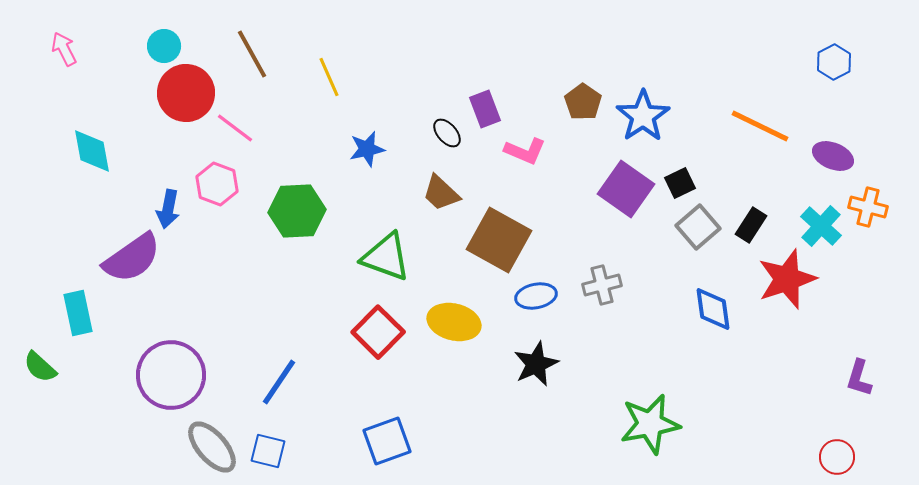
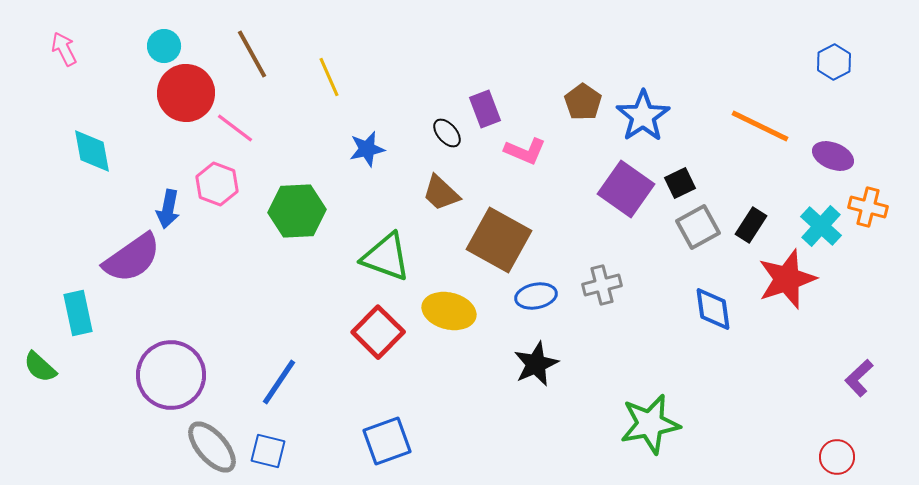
gray square at (698, 227): rotated 12 degrees clockwise
yellow ellipse at (454, 322): moved 5 px left, 11 px up
purple L-shape at (859, 378): rotated 30 degrees clockwise
